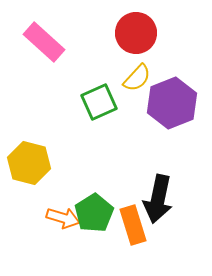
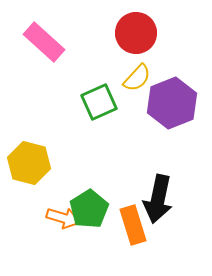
green pentagon: moved 5 px left, 4 px up
